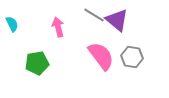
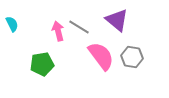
gray line: moved 15 px left, 12 px down
pink arrow: moved 4 px down
green pentagon: moved 5 px right, 1 px down
